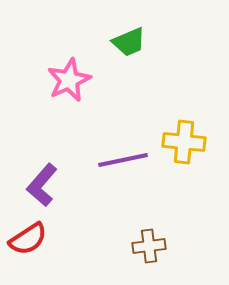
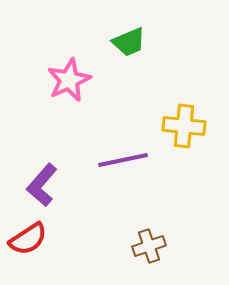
yellow cross: moved 16 px up
brown cross: rotated 12 degrees counterclockwise
